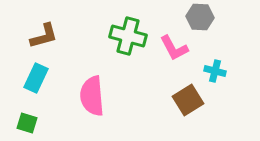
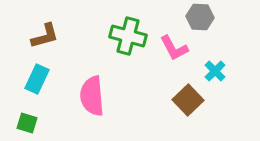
brown L-shape: moved 1 px right
cyan cross: rotated 30 degrees clockwise
cyan rectangle: moved 1 px right, 1 px down
brown square: rotated 12 degrees counterclockwise
